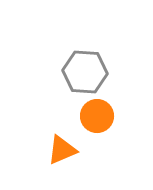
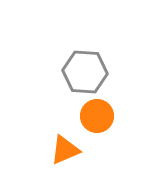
orange triangle: moved 3 px right
